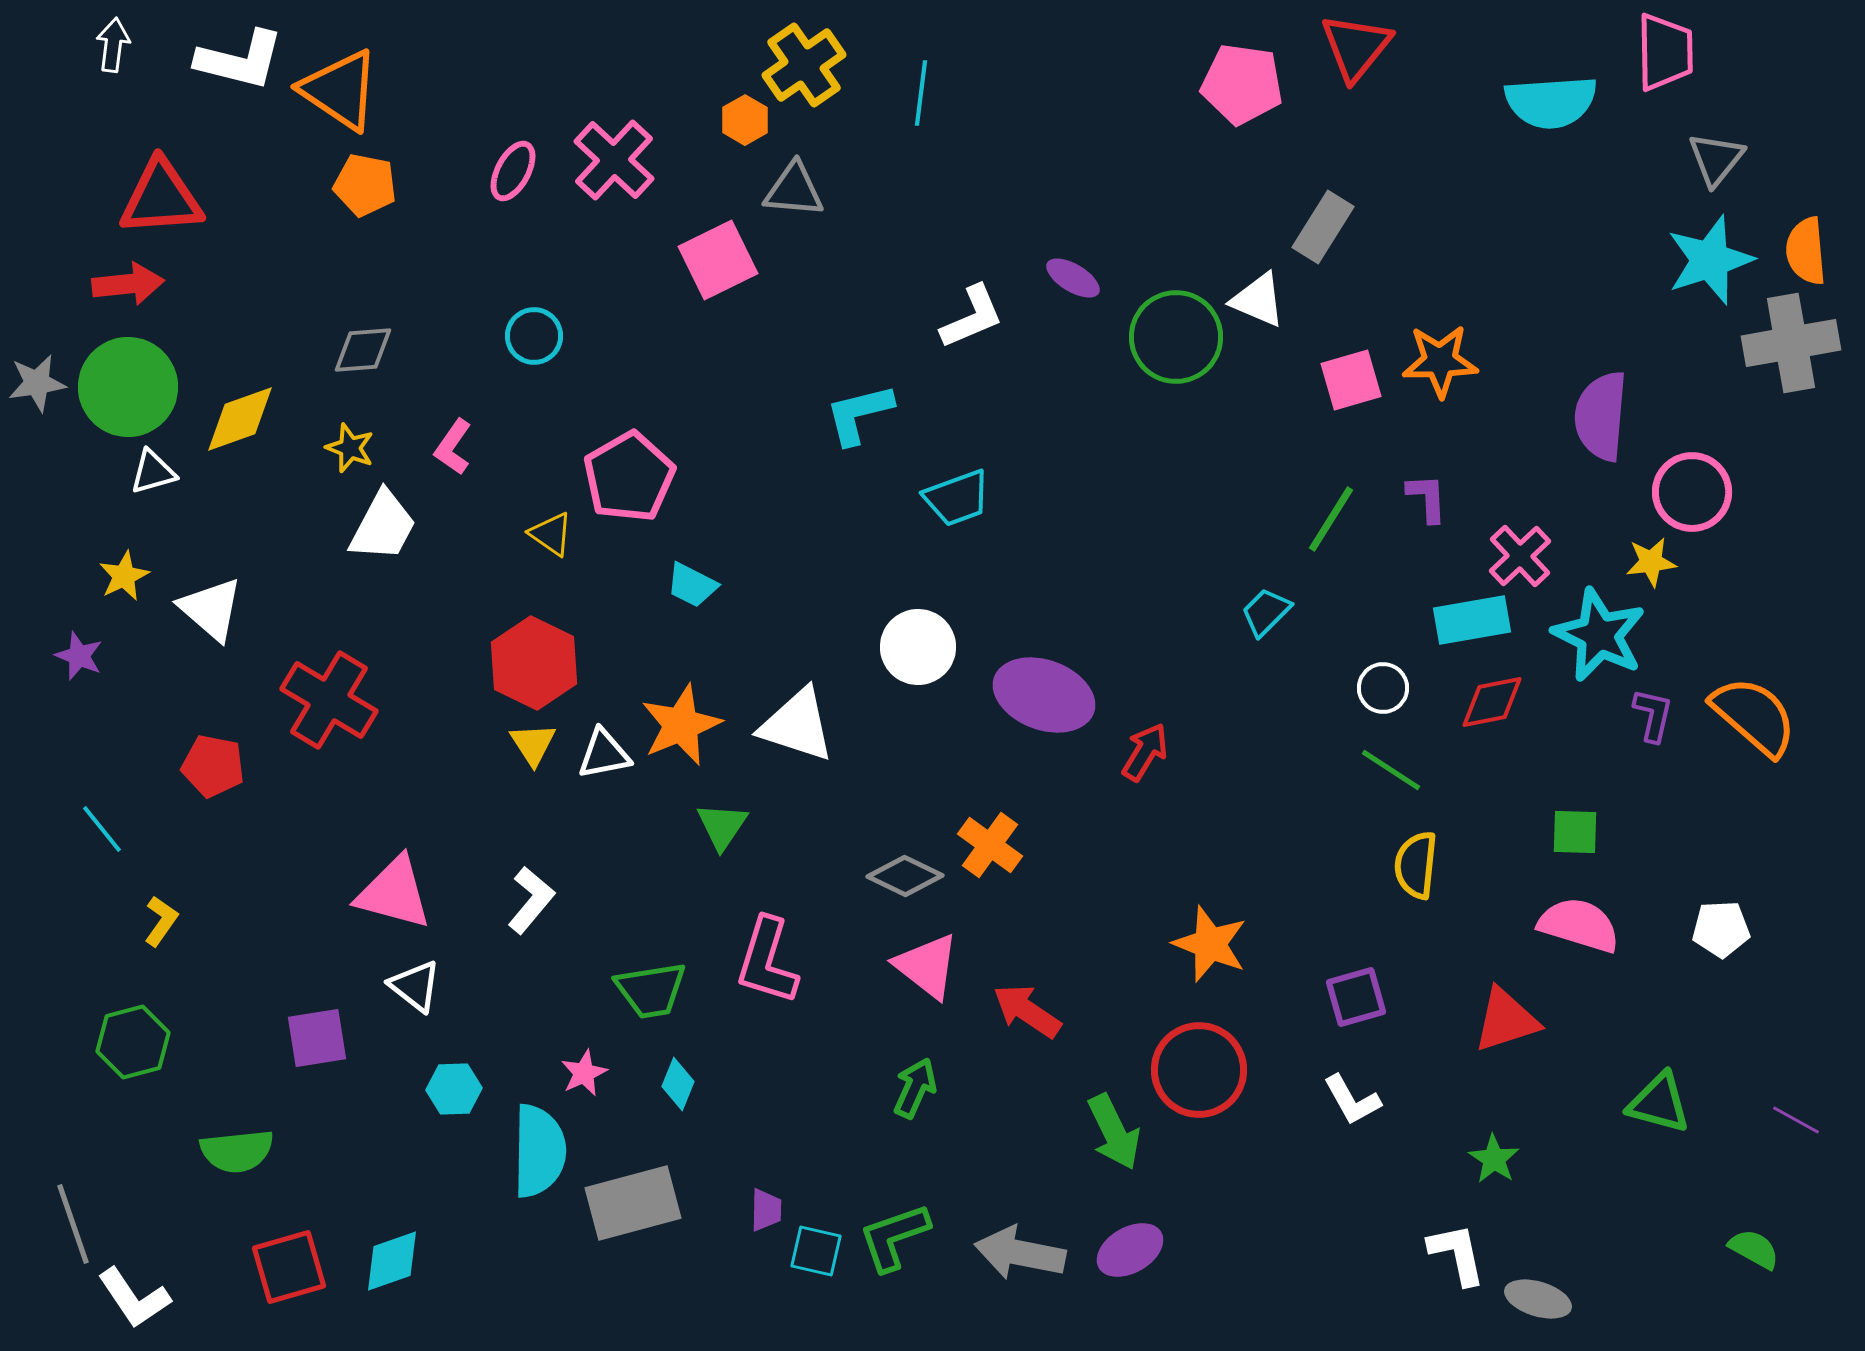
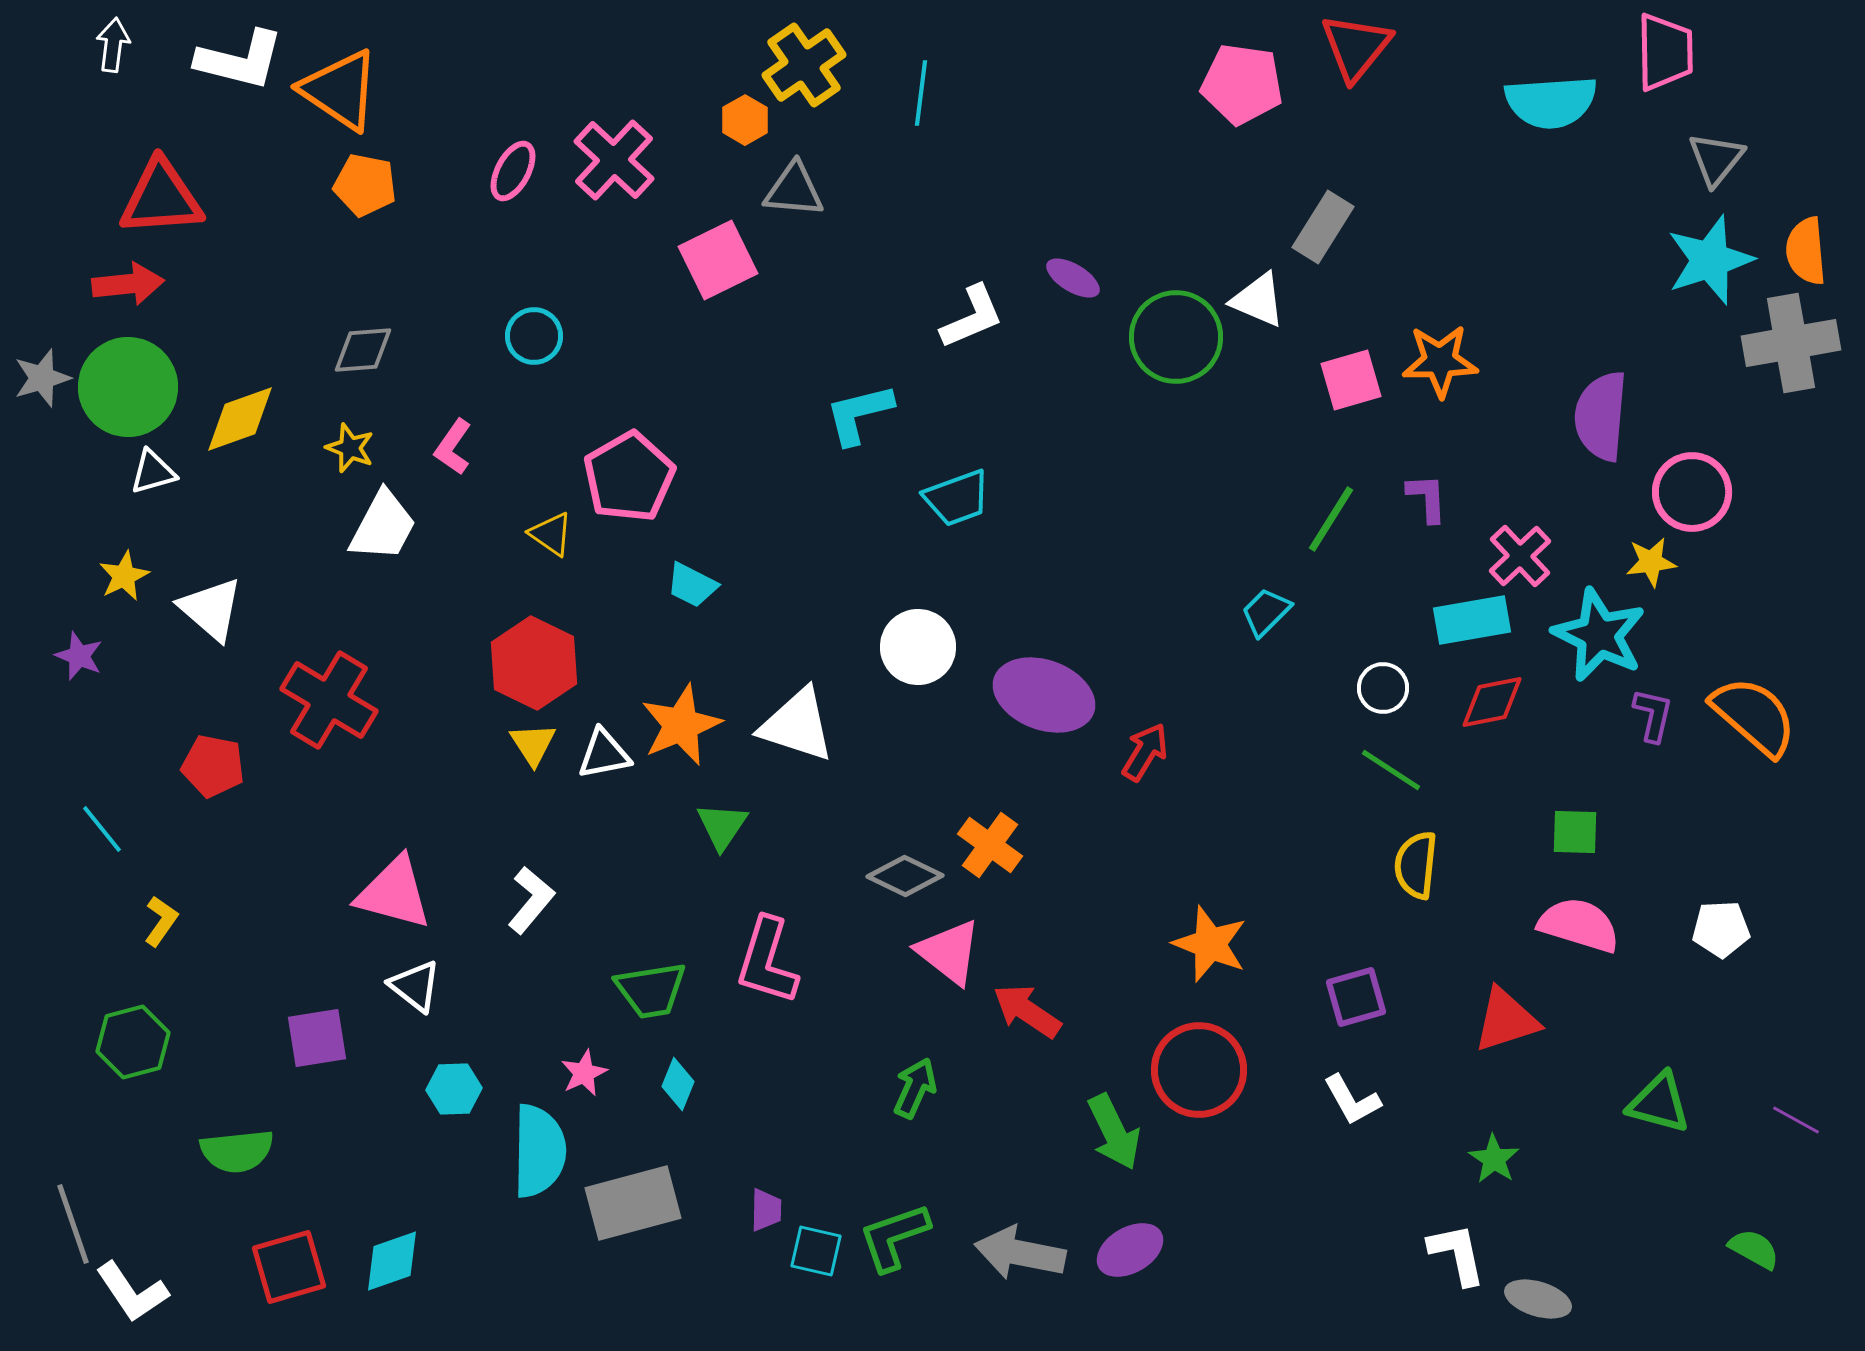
gray star at (37, 383): moved 5 px right, 5 px up; rotated 8 degrees counterclockwise
pink triangle at (927, 966): moved 22 px right, 14 px up
white L-shape at (134, 1298): moved 2 px left, 6 px up
